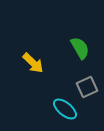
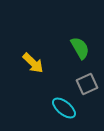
gray square: moved 3 px up
cyan ellipse: moved 1 px left, 1 px up
